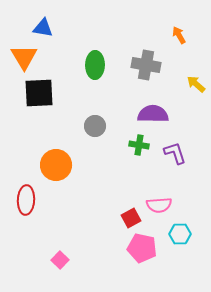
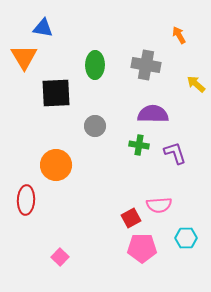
black square: moved 17 px right
cyan hexagon: moved 6 px right, 4 px down
pink pentagon: rotated 12 degrees counterclockwise
pink square: moved 3 px up
